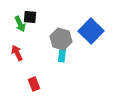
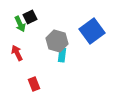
black square: rotated 32 degrees counterclockwise
blue square: moved 1 px right; rotated 10 degrees clockwise
gray hexagon: moved 4 px left, 2 px down
